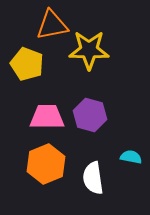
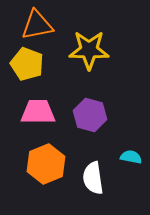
orange triangle: moved 15 px left
pink trapezoid: moved 9 px left, 5 px up
